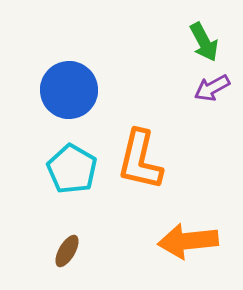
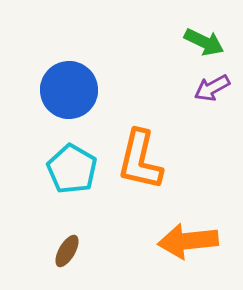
green arrow: rotated 36 degrees counterclockwise
